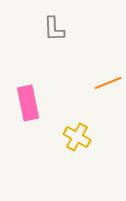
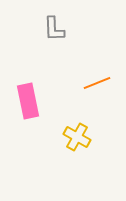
orange line: moved 11 px left
pink rectangle: moved 2 px up
